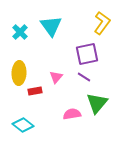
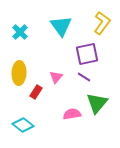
cyan triangle: moved 10 px right
red rectangle: moved 1 px right, 1 px down; rotated 48 degrees counterclockwise
